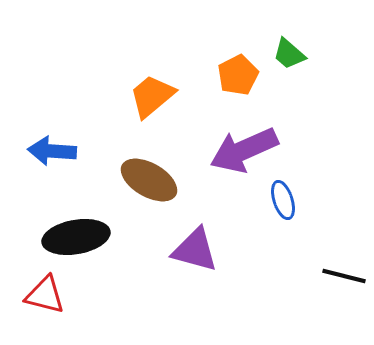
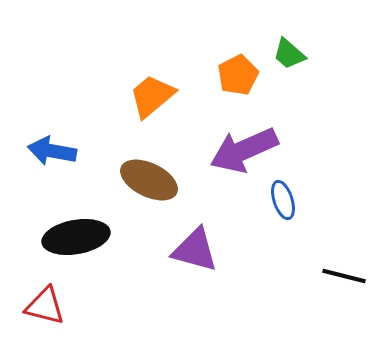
blue arrow: rotated 6 degrees clockwise
brown ellipse: rotated 4 degrees counterclockwise
red triangle: moved 11 px down
